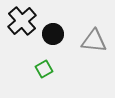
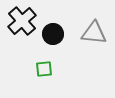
gray triangle: moved 8 px up
green square: rotated 24 degrees clockwise
